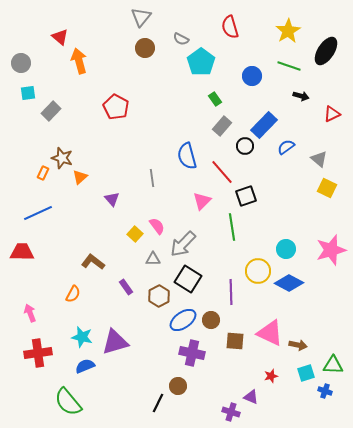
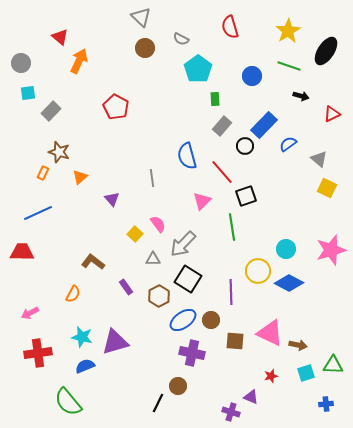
gray triangle at (141, 17): rotated 25 degrees counterclockwise
orange arrow at (79, 61): rotated 40 degrees clockwise
cyan pentagon at (201, 62): moved 3 px left, 7 px down
green rectangle at (215, 99): rotated 32 degrees clockwise
blue semicircle at (286, 147): moved 2 px right, 3 px up
brown star at (62, 158): moved 3 px left, 6 px up
pink semicircle at (157, 226): moved 1 px right, 2 px up
pink arrow at (30, 313): rotated 96 degrees counterclockwise
blue cross at (325, 391): moved 1 px right, 13 px down; rotated 24 degrees counterclockwise
